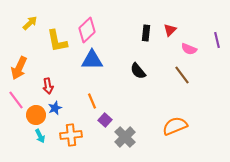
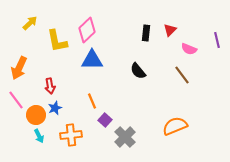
red arrow: moved 2 px right
cyan arrow: moved 1 px left
